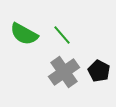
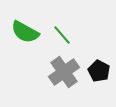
green semicircle: moved 1 px right, 2 px up
